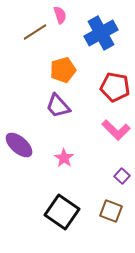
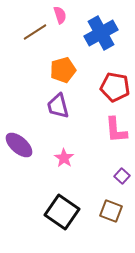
purple trapezoid: rotated 28 degrees clockwise
pink L-shape: rotated 40 degrees clockwise
